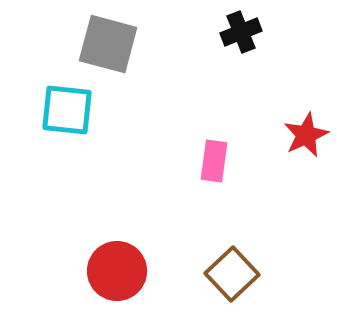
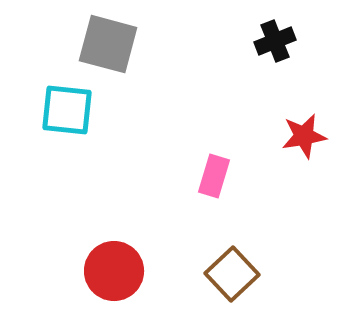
black cross: moved 34 px right, 9 px down
red star: moved 2 px left, 1 px down; rotated 15 degrees clockwise
pink rectangle: moved 15 px down; rotated 9 degrees clockwise
red circle: moved 3 px left
